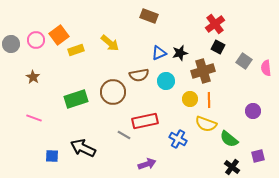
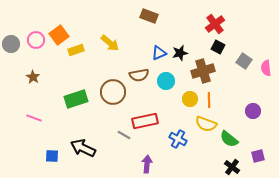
purple arrow: rotated 66 degrees counterclockwise
